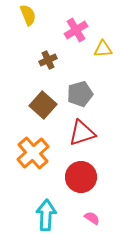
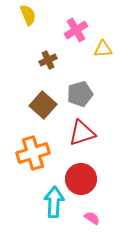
orange cross: rotated 24 degrees clockwise
red circle: moved 2 px down
cyan arrow: moved 8 px right, 13 px up
